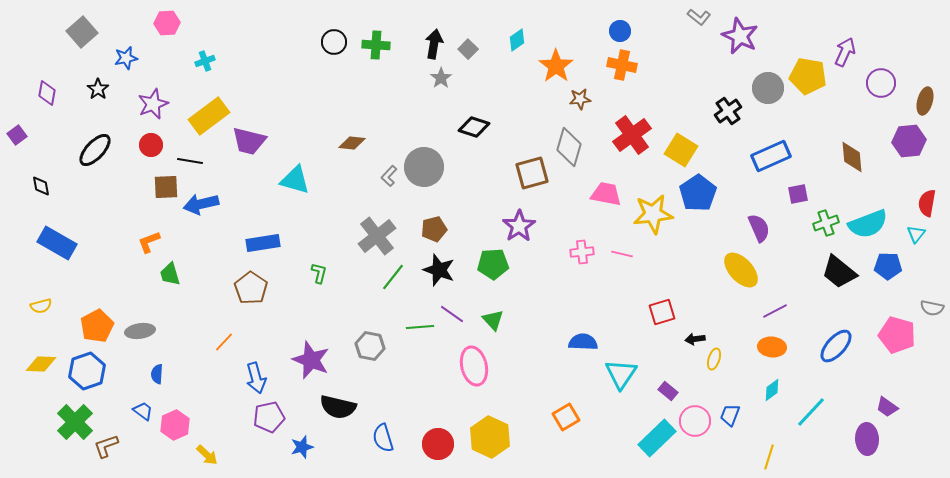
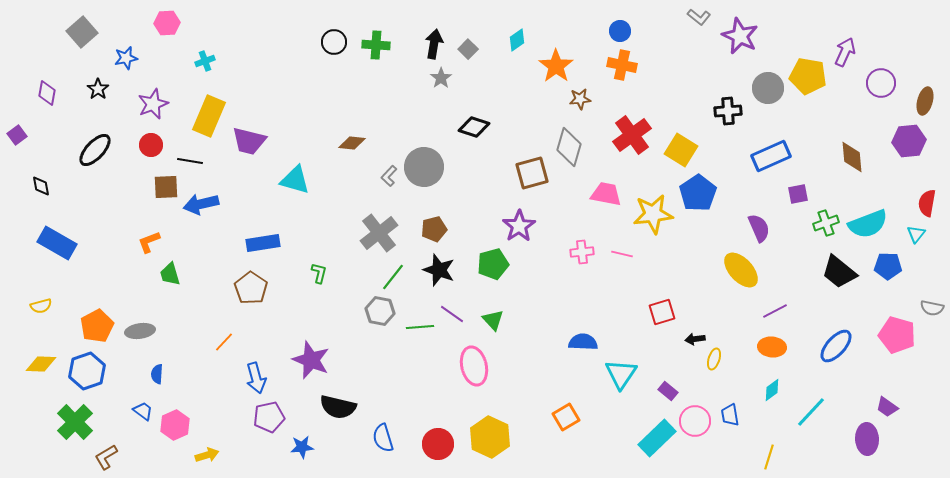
black cross at (728, 111): rotated 32 degrees clockwise
yellow rectangle at (209, 116): rotated 30 degrees counterclockwise
gray cross at (377, 236): moved 2 px right, 3 px up
green pentagon at (493, 264): rotated 12 degrees counterclockwise
gray hexagon at (370, 346): moved 10 px right, 35 px up
blue trapezoid at (730, 415): rotated 30 degrees counterclockwise
brown L-shape at (106, 446): moved 11 px down; rotated 12 degrees counterclockwise
blue star at (302, 447): rotated 10 degrees clockwise
yellow arrow at (207, 455): rotated 60 degrees counterclockwise
